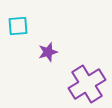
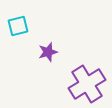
cyan square: rotated 10 degrees counterclockwise
